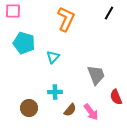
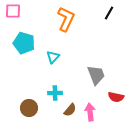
cyan cross: moved 1 px down
red semicircle: rotated 56 degrees counterclockwise
pink arrow: moved 1 px left; rotated 150 degrees counterclockwise
